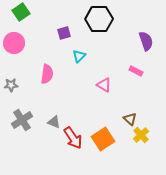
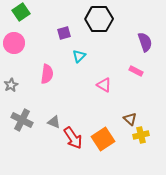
purple semicircle: moved 1 px left, 1 px down
gray star: rotated 24 degrees counterclockwise
gray cross: rotated 30 degrees counterclockwise
yellow cross: rotated 28 degrees clockwise
